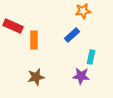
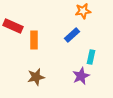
purple star: rotated 30 degrees counterclockwise
